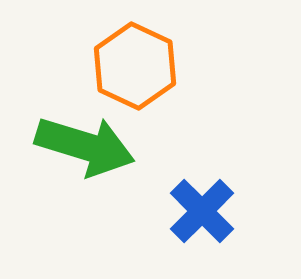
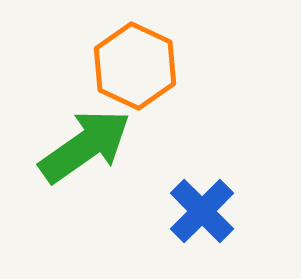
green arrow: rotated 52 degrees counterclockwise
